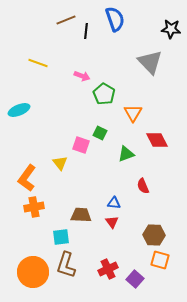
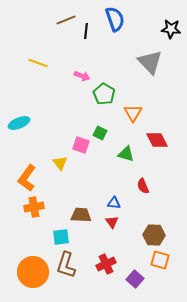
cyan ellipse: moved 13 px down
green triangle: rotated 36 degrees clockwise
red cross: moved 2 px left, 5 px up
